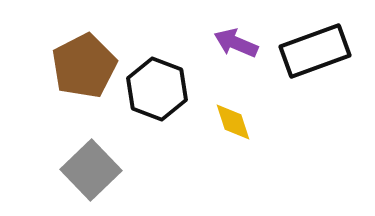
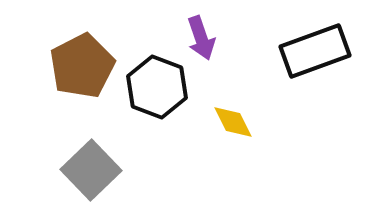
purple arrow: moved 35 px left, 5 px up; rotated 132 degrees counterclockwise
brown pentagon: moved 2 px left
black hexagon: moved 2 px up
yellow diamond: rotated 9 degrees counterclockwise
